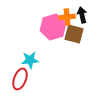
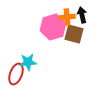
cyan star: moved 2 px left, 2 px down
red ellipse: moved 4 px left, 5 px up
